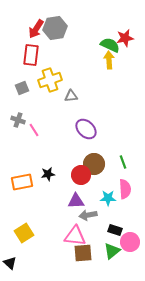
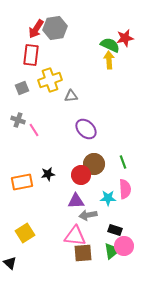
yellow square: moved 1 px right
pink circle: moved 6 px left, 4 px down
